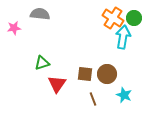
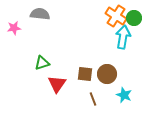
orange cross: moved 3 px right, 2 px up
